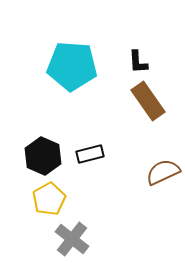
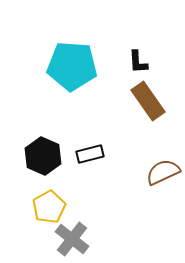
yellow pentagon: moved 8 px down
